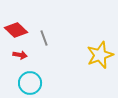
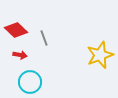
cyan circle: moved 1 px up
